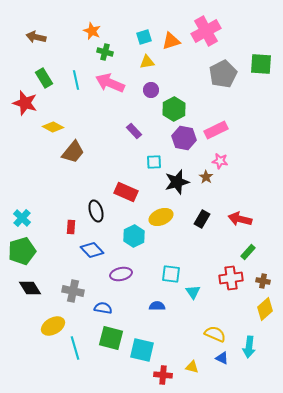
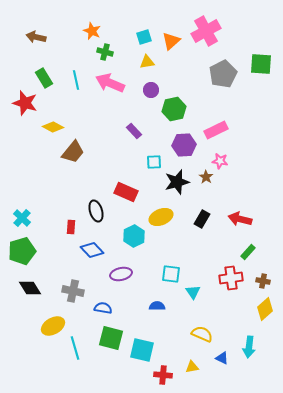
orange triangle at (171, 41): rotated 24 degrees counterclockwise
green hexagon at (174, 109): rotated 15 degrees clockwise
purple hexagon at (184, 138): moved 7 px down; rotated 15 degrees counterclockwise
yellow semicircle at (215, 334): moved 13 px left
yellow triangle at (192, 367): rotated 24 degrees counterclockwise
